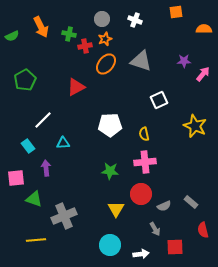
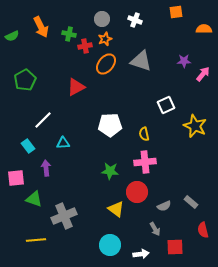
white square: moved 7 px right, 5 px down
red circle: moved 4 px left, 2 px up
yellow triangle: rotated 24 degrees counterclockwise
